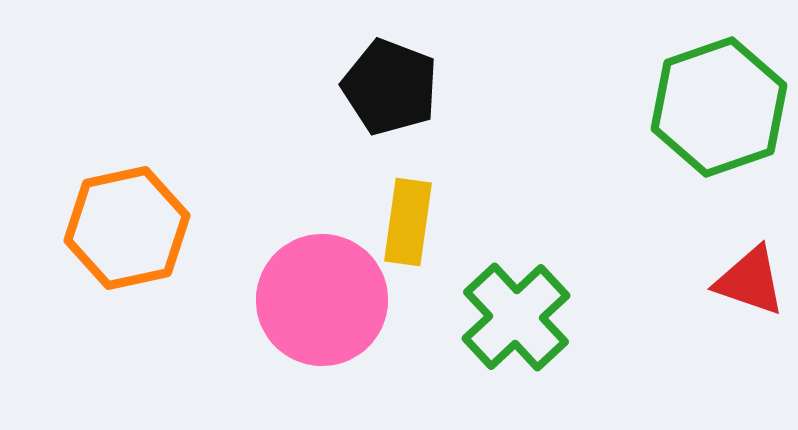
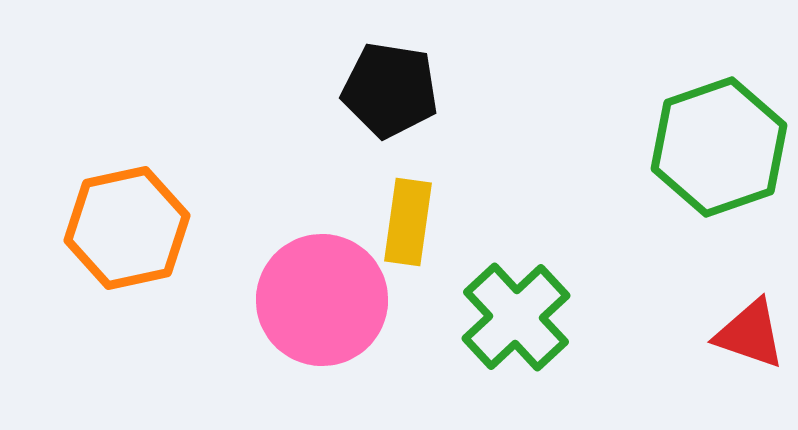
black pentagon: moved 3 px down; rotated 12 degrees counterclockwise
green hexagon: moved 40 px down
red triangle: moved 53 px down
